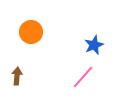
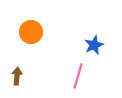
pink line: moved 5 px left, 1 px up; rotated 25 degrees counterclockwise
